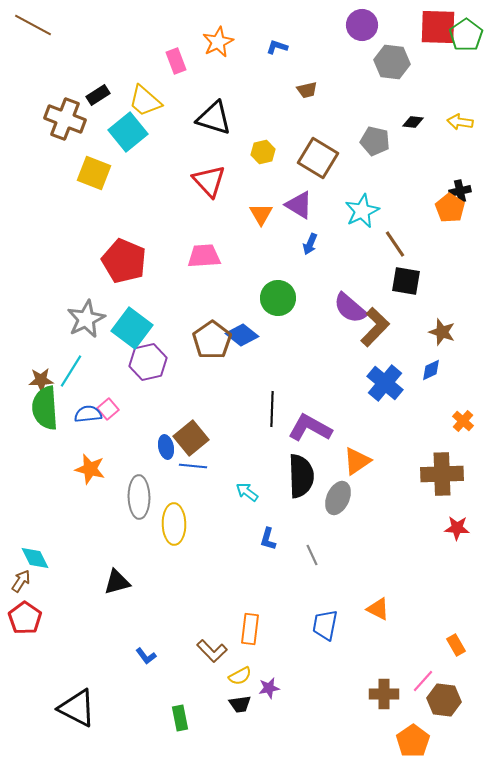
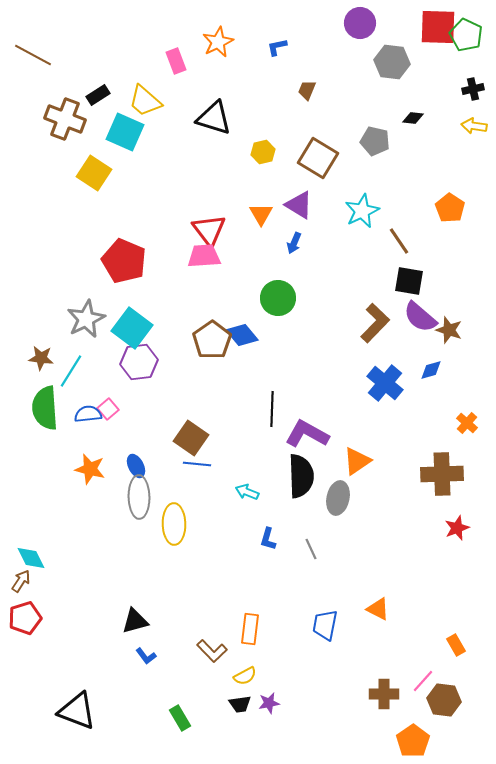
brown line at (33, 25): moved 30 px down
purple circle at (362, 25): moved 2 px left, 2 px up
green pentagon at (466, 35): rotated 12 degrees counterclockwise
blue L-shape at (277, 47): rotated 30 degrees counterclockwise
brown trapezoid at (307, 90): rotated 125 degrees clockwise
black diamond at (413, 122): moved 4 px up
yellow arrow at (460, 122): moved 14 px right, 4 px down
cyan square at (128, 132): moved 3 px left; rotated 27 degrees counterclockwise
yellow square at (94, 173): rotated 12 degrees clockwise
red triangle at (209, 181): moved 49 px down; rotated 6 degrees clockwise
black cross at (460, 191): moved 13 px right, 102 px up
blue arrow at (310, 244): moved 16 px left, 1 px up
brown line at (395, 244): moved 4 px right, 3 px up
black square at (406, 281): moved 3 px right
purple semicircle at (350, 308): moved 70 px right, 9 px down
brown L-shape at (375, 327): moved 4 px up
brown star at (442, 332): moved 7 px right, 2 px up
blue diamond at (242, 335): rotated 12 degrees clockwise
purple hexagon at (148, 362): moved 9 px left; rotated 6 degrees clockwise
blue diamond at (431, 370): rotated 10 degrees clockwise
brown star at (41, 380): moved 22 px up; rotated 10 degrees clockwise
orange cross at (463, 421): moved 4 px right, 2 px down
purple L-shape at (310, 428): moved 3 px left, 6 px down
brown square at (191, 438): rotated 16 degrees counterclockwise
blue ellipse at (166, 447): moved 30 px left, 19 px down; rotated 15 degrees counterclockwise
blue line at (193, 466): moved 4 px right, 2 px up
cyan arrow at (247, 492): rotated 15 degrees counterclockwise
gray ellipse at (338, 498): rotated 12 degrees counterclockwise
red star at (457, 528): rotated 25 degrees counterclockwise
gray line at (312, 555): moved 1 px left, 6 px up
cyan diamond at (35, 558): moved 4 px left
black triangle at (117, 582): moved 18 px right, 39 px down
red pentagon at (25, 618): rotated 20 degrees clockwise
yellow semicircle at (240, 676): moved 5 px right
purple star at (269, 688): moved 15 px down
black triangle at (77, 708): moved 3 px down; rotated 6 degrees counterclockwise
green rectangle at (180, 718): rotated 20 degrees counterclockwise
